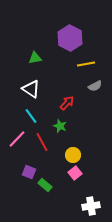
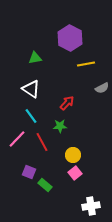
gray semicircle: moved 7 px right, 2 px down
green star: rotated 24 degrees counterclockwise
